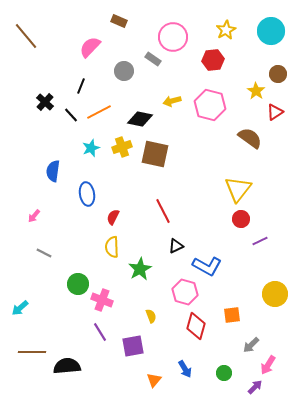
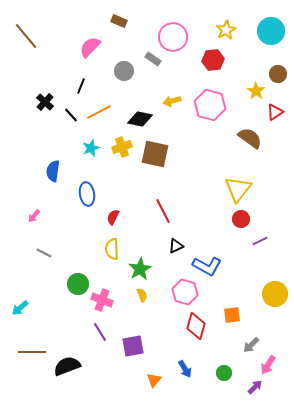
yellow semicircle at (112, 247): moved 2 px down
yellow semicircle at (151, 316): moved 9 px left, 21 px up
black semicircle at (67, 366): rotated 16 degrees counterclockwise
